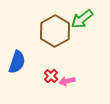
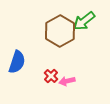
green arrow: moved 2 px right, 2 px down
brown hexagon: moved 5 px right
